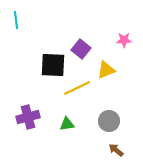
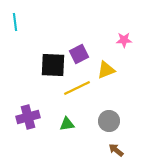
cyan line: moved 1 px left, 2 px down
purple square: moved 2 px left, 5 px down; rotated 24 degrees clockwise
